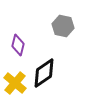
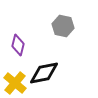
black diamond: rotated 24 degrees clockwise
